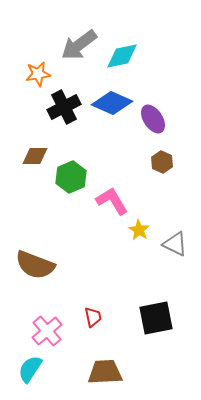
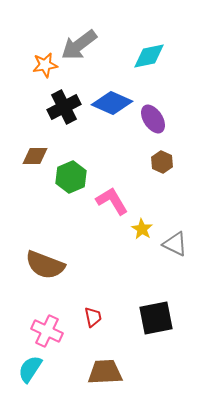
cyan diamond: moved 27 px right
orange star: moved 7 px right, 9 px up
yellow star: moved 3 px right, 1 px up
brown semicircle: moved 10 px right
pink cross: rotated 24 degrees counterclockwise
